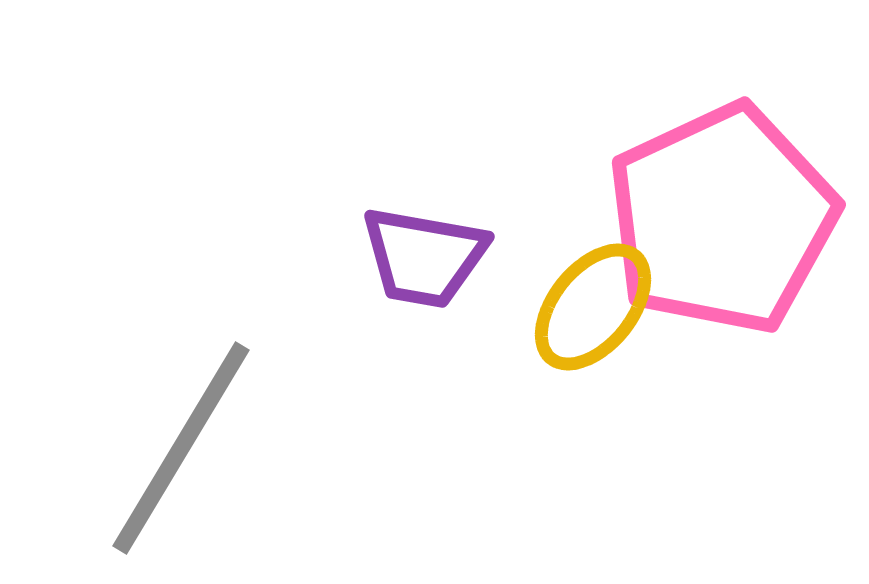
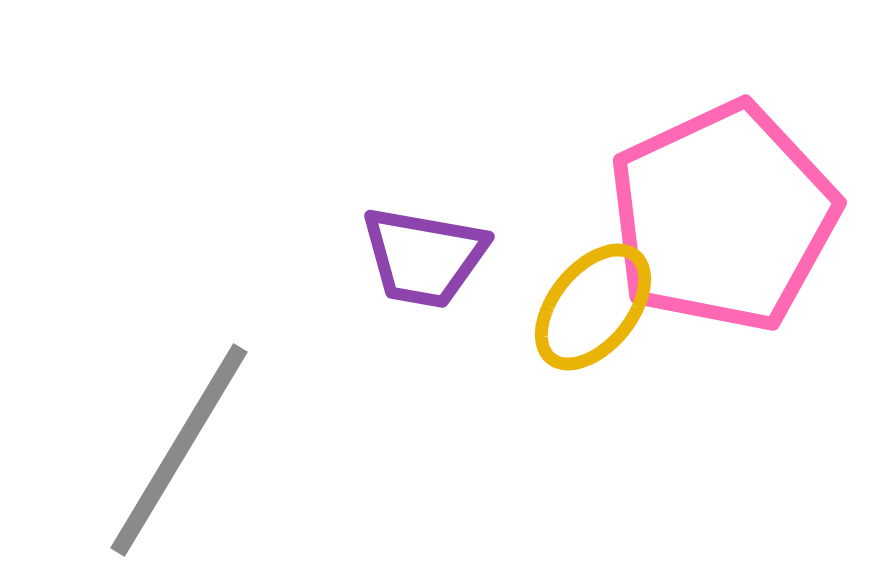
pink pentagon: moved 1 px right, 2 px up
gray line: moved 2 px left, 2 px down
